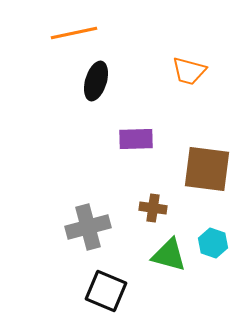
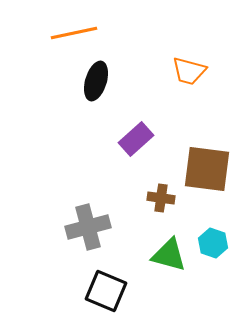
purple rectangle: rotated 40 degrees counterclockwise
brown cross: moved 8 px right, 10 px up
